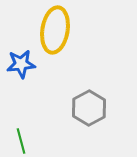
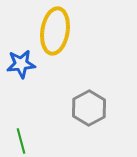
yellow ellipse: moved 1 px down
